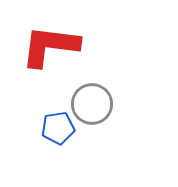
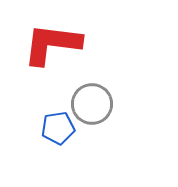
red L-shape: moved 2 px right, 2 px up
